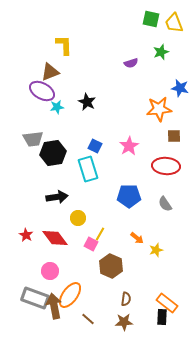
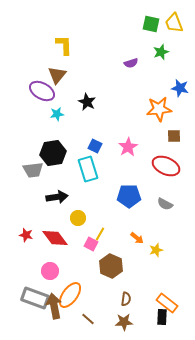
green square: moved 5 px down
brown triangle: moved 7 px right, 3 px down; rotated 30 degrees counterclockwise
cyan star: moved 7 px down
gray trapezoid: moved 31 px down
pink star: moved 1 px left, 1 px down
red ellipse: rotated 20 degrees clockwise
gray semicircle: rotated 28 degrees counterclockwise
red star: rotated 16 degrees counterclockwise
